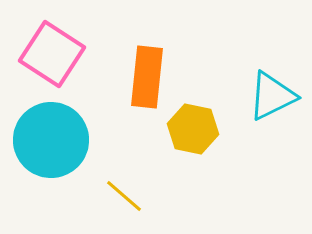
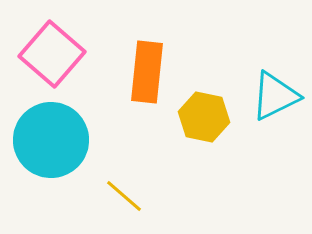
pink square: rotated 8 degrees clockwise
orange rectangle: moved 5 px up
cyan triangle: moved 3 px right
yellow hexagon: moved 11 px right, 12 px up
